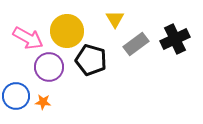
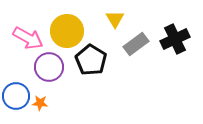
black pentagon: rotated 16 degrees clockwise
orange star: moved 3 px left, 1 px down
